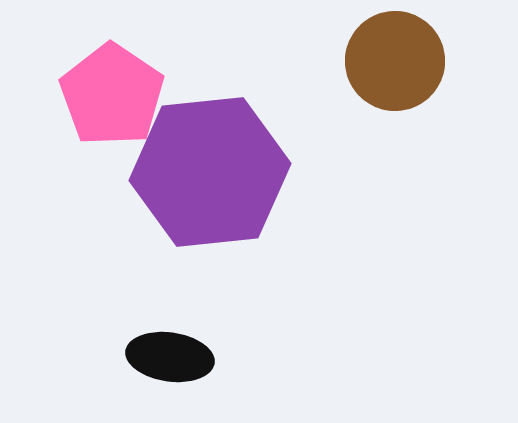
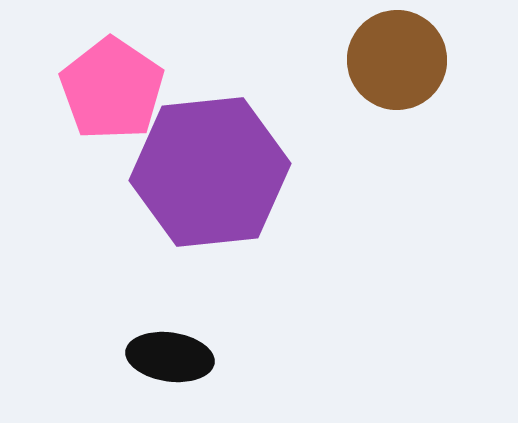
brown circle: moved 2 px right, 1 px up
pink pentagon: moved 6 px up
